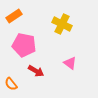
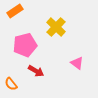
orange rectangle: moved 1 px right, 5 px up
yellow cross: moved 6 px left, 3 px down; rotated 18 degrees clockwise
pink pentagon: moved 1 px right; rotated 25 degrees counterclockwise
pink triangle: moved 7 px right
